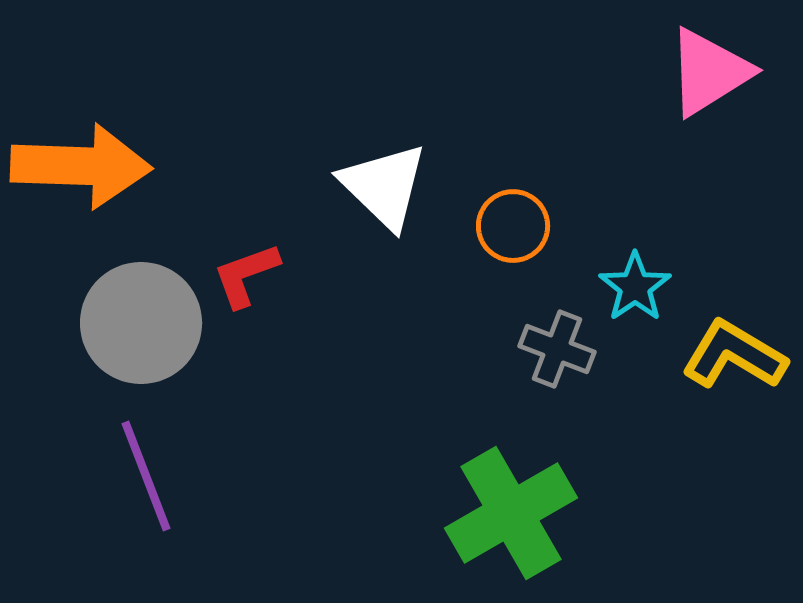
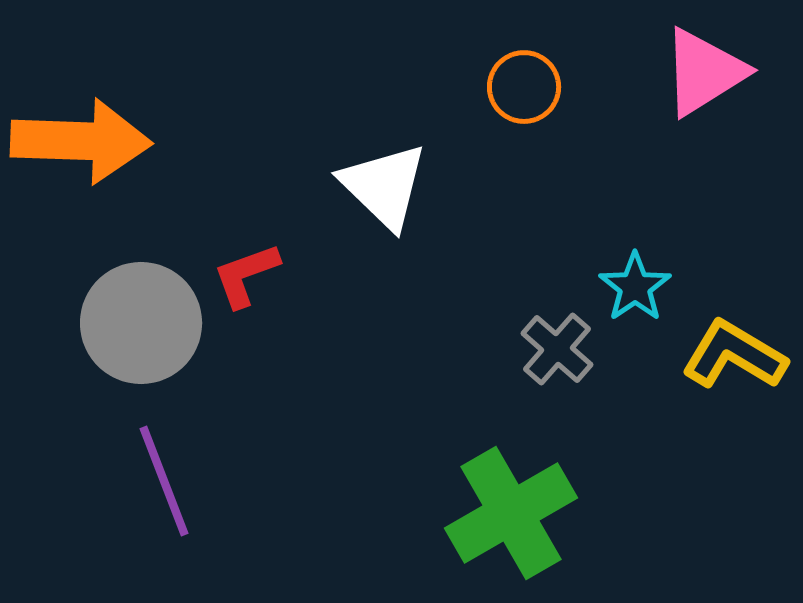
pink triangle: moved 5 px left
orange arrow: moved 25 px up
orange circle: moved 11 px right, 139 px up
gray cross: rotated 20 degrees clockwise
purple line: moved 18 px right, 5 px down
